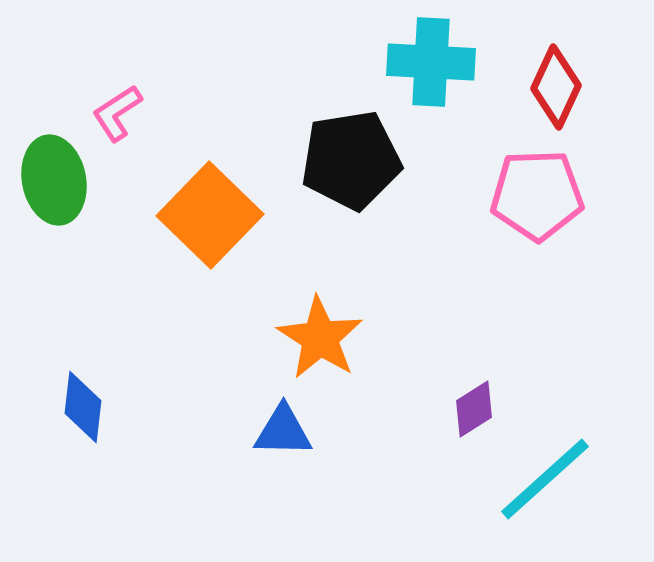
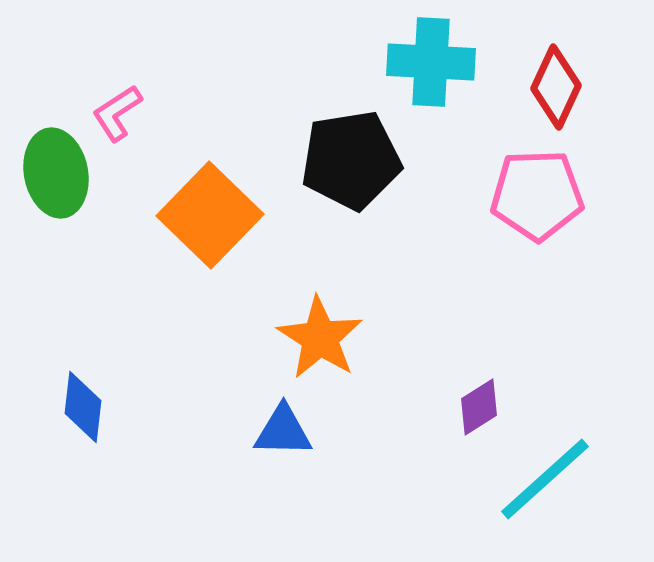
green ellipse: moved 2 px right, 7 px up
purple diamond: moved 5 px right, 2 px up
